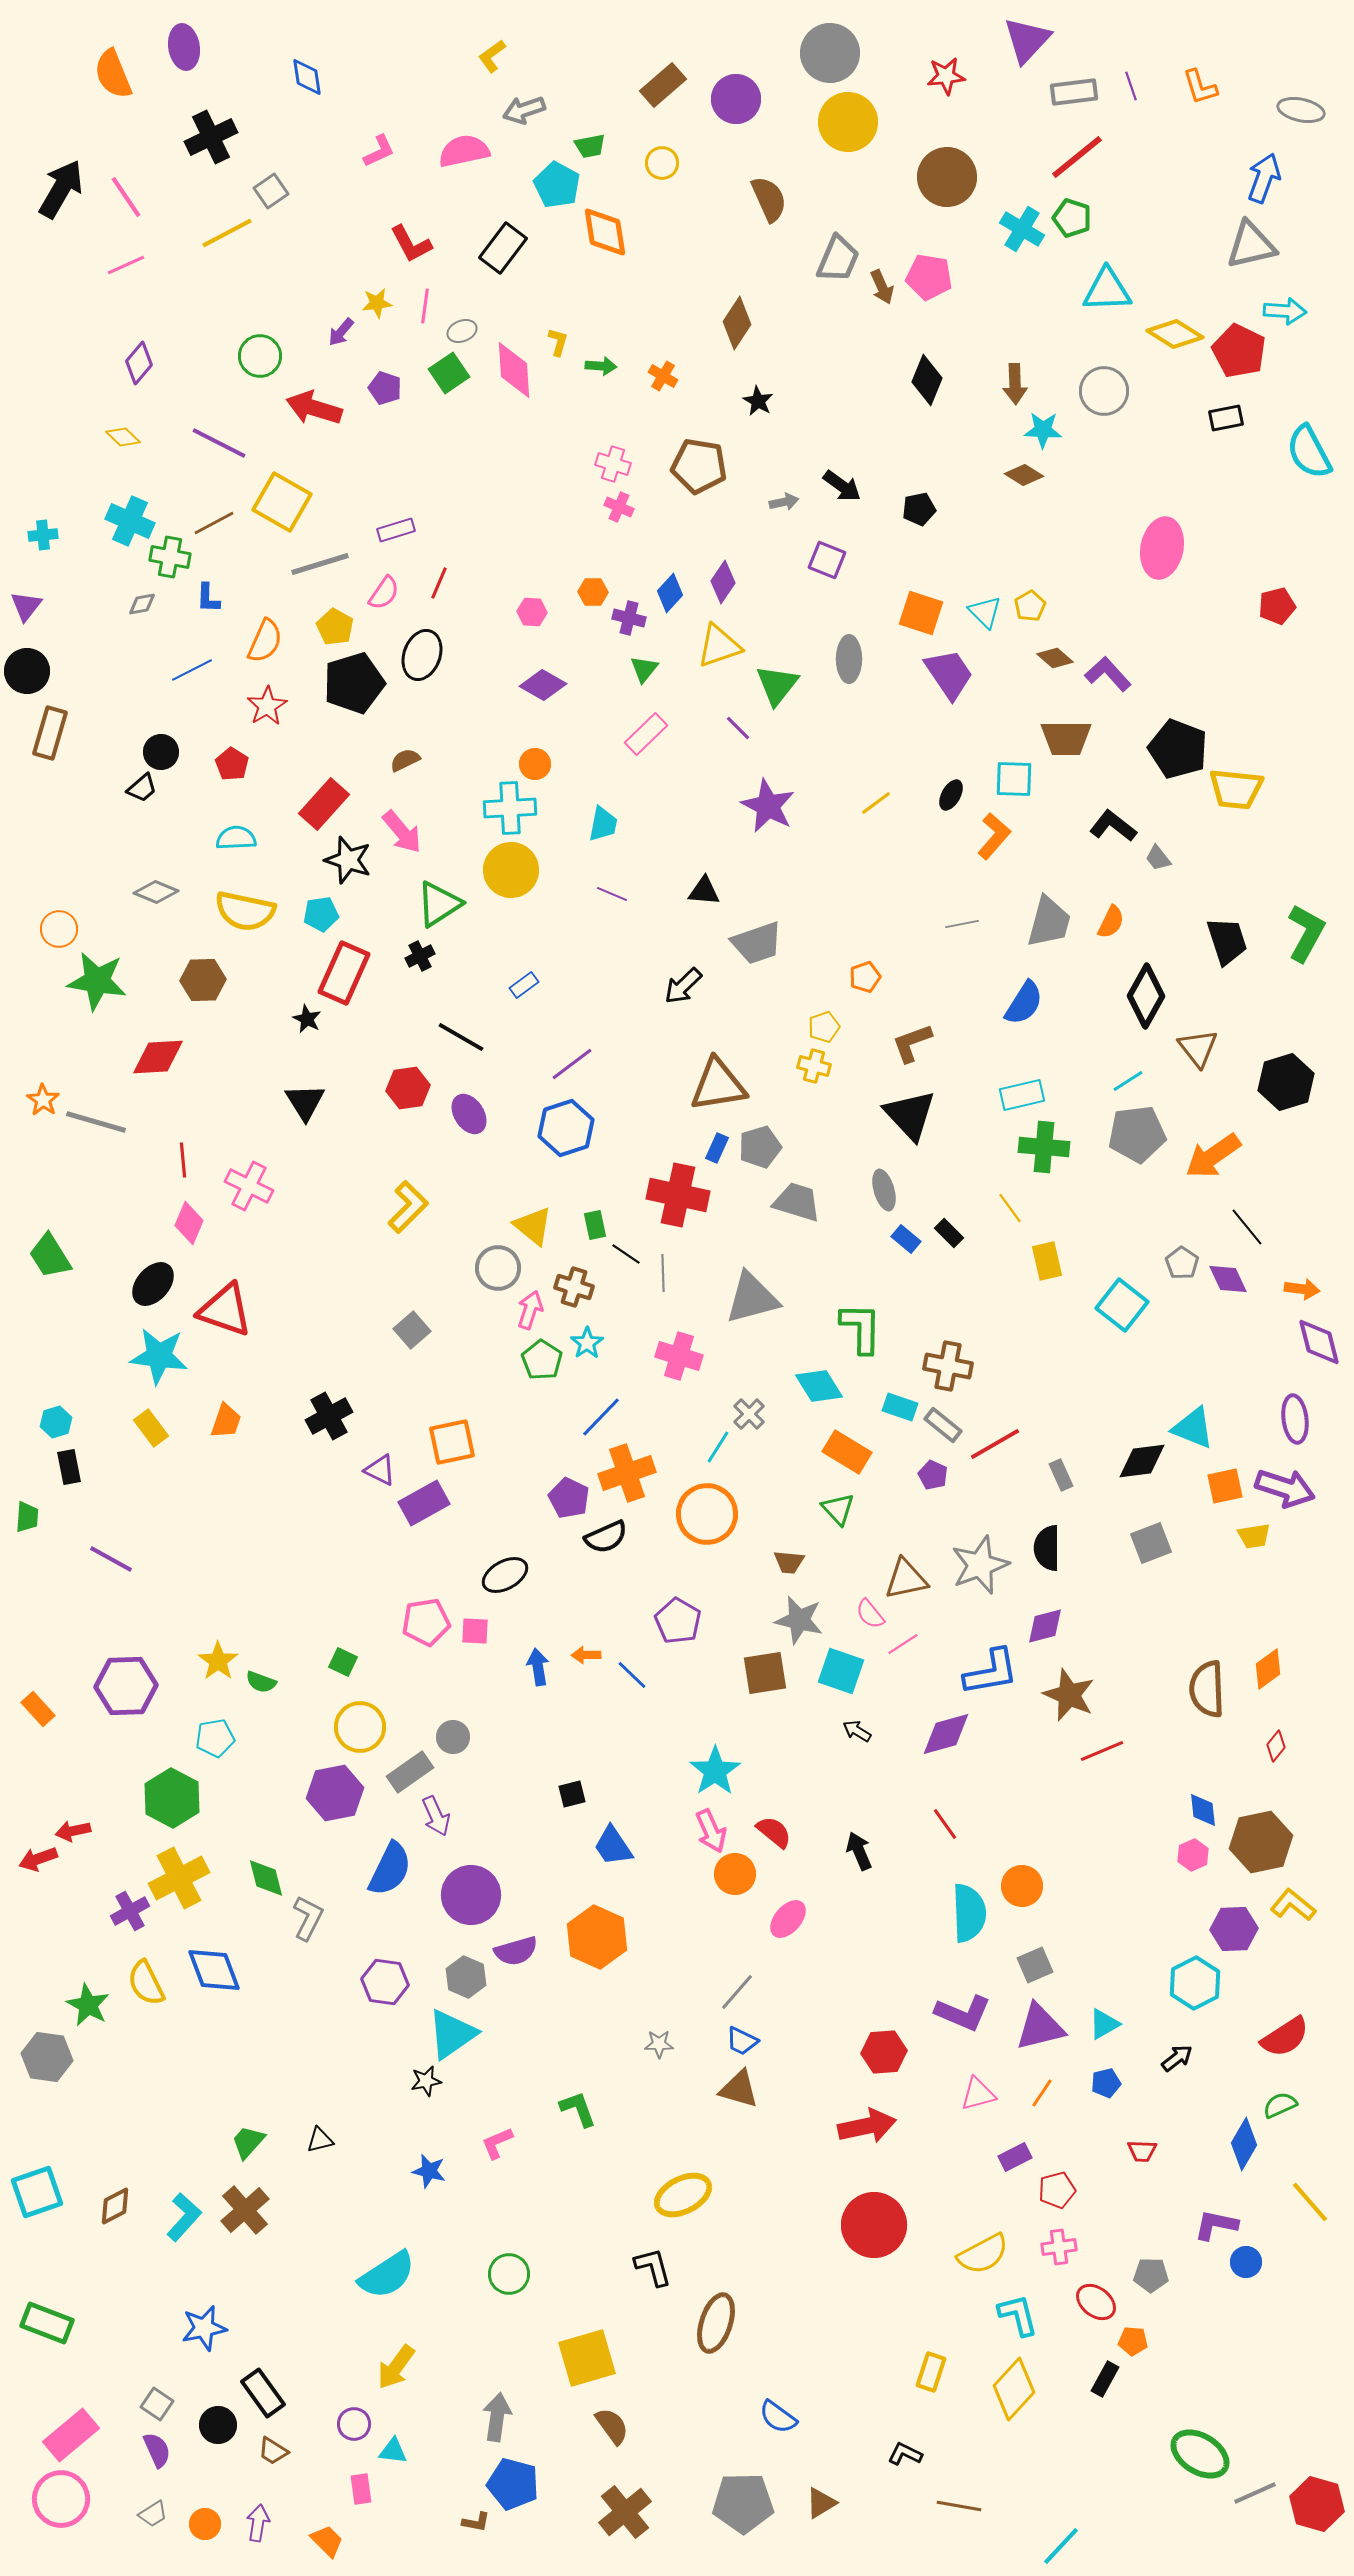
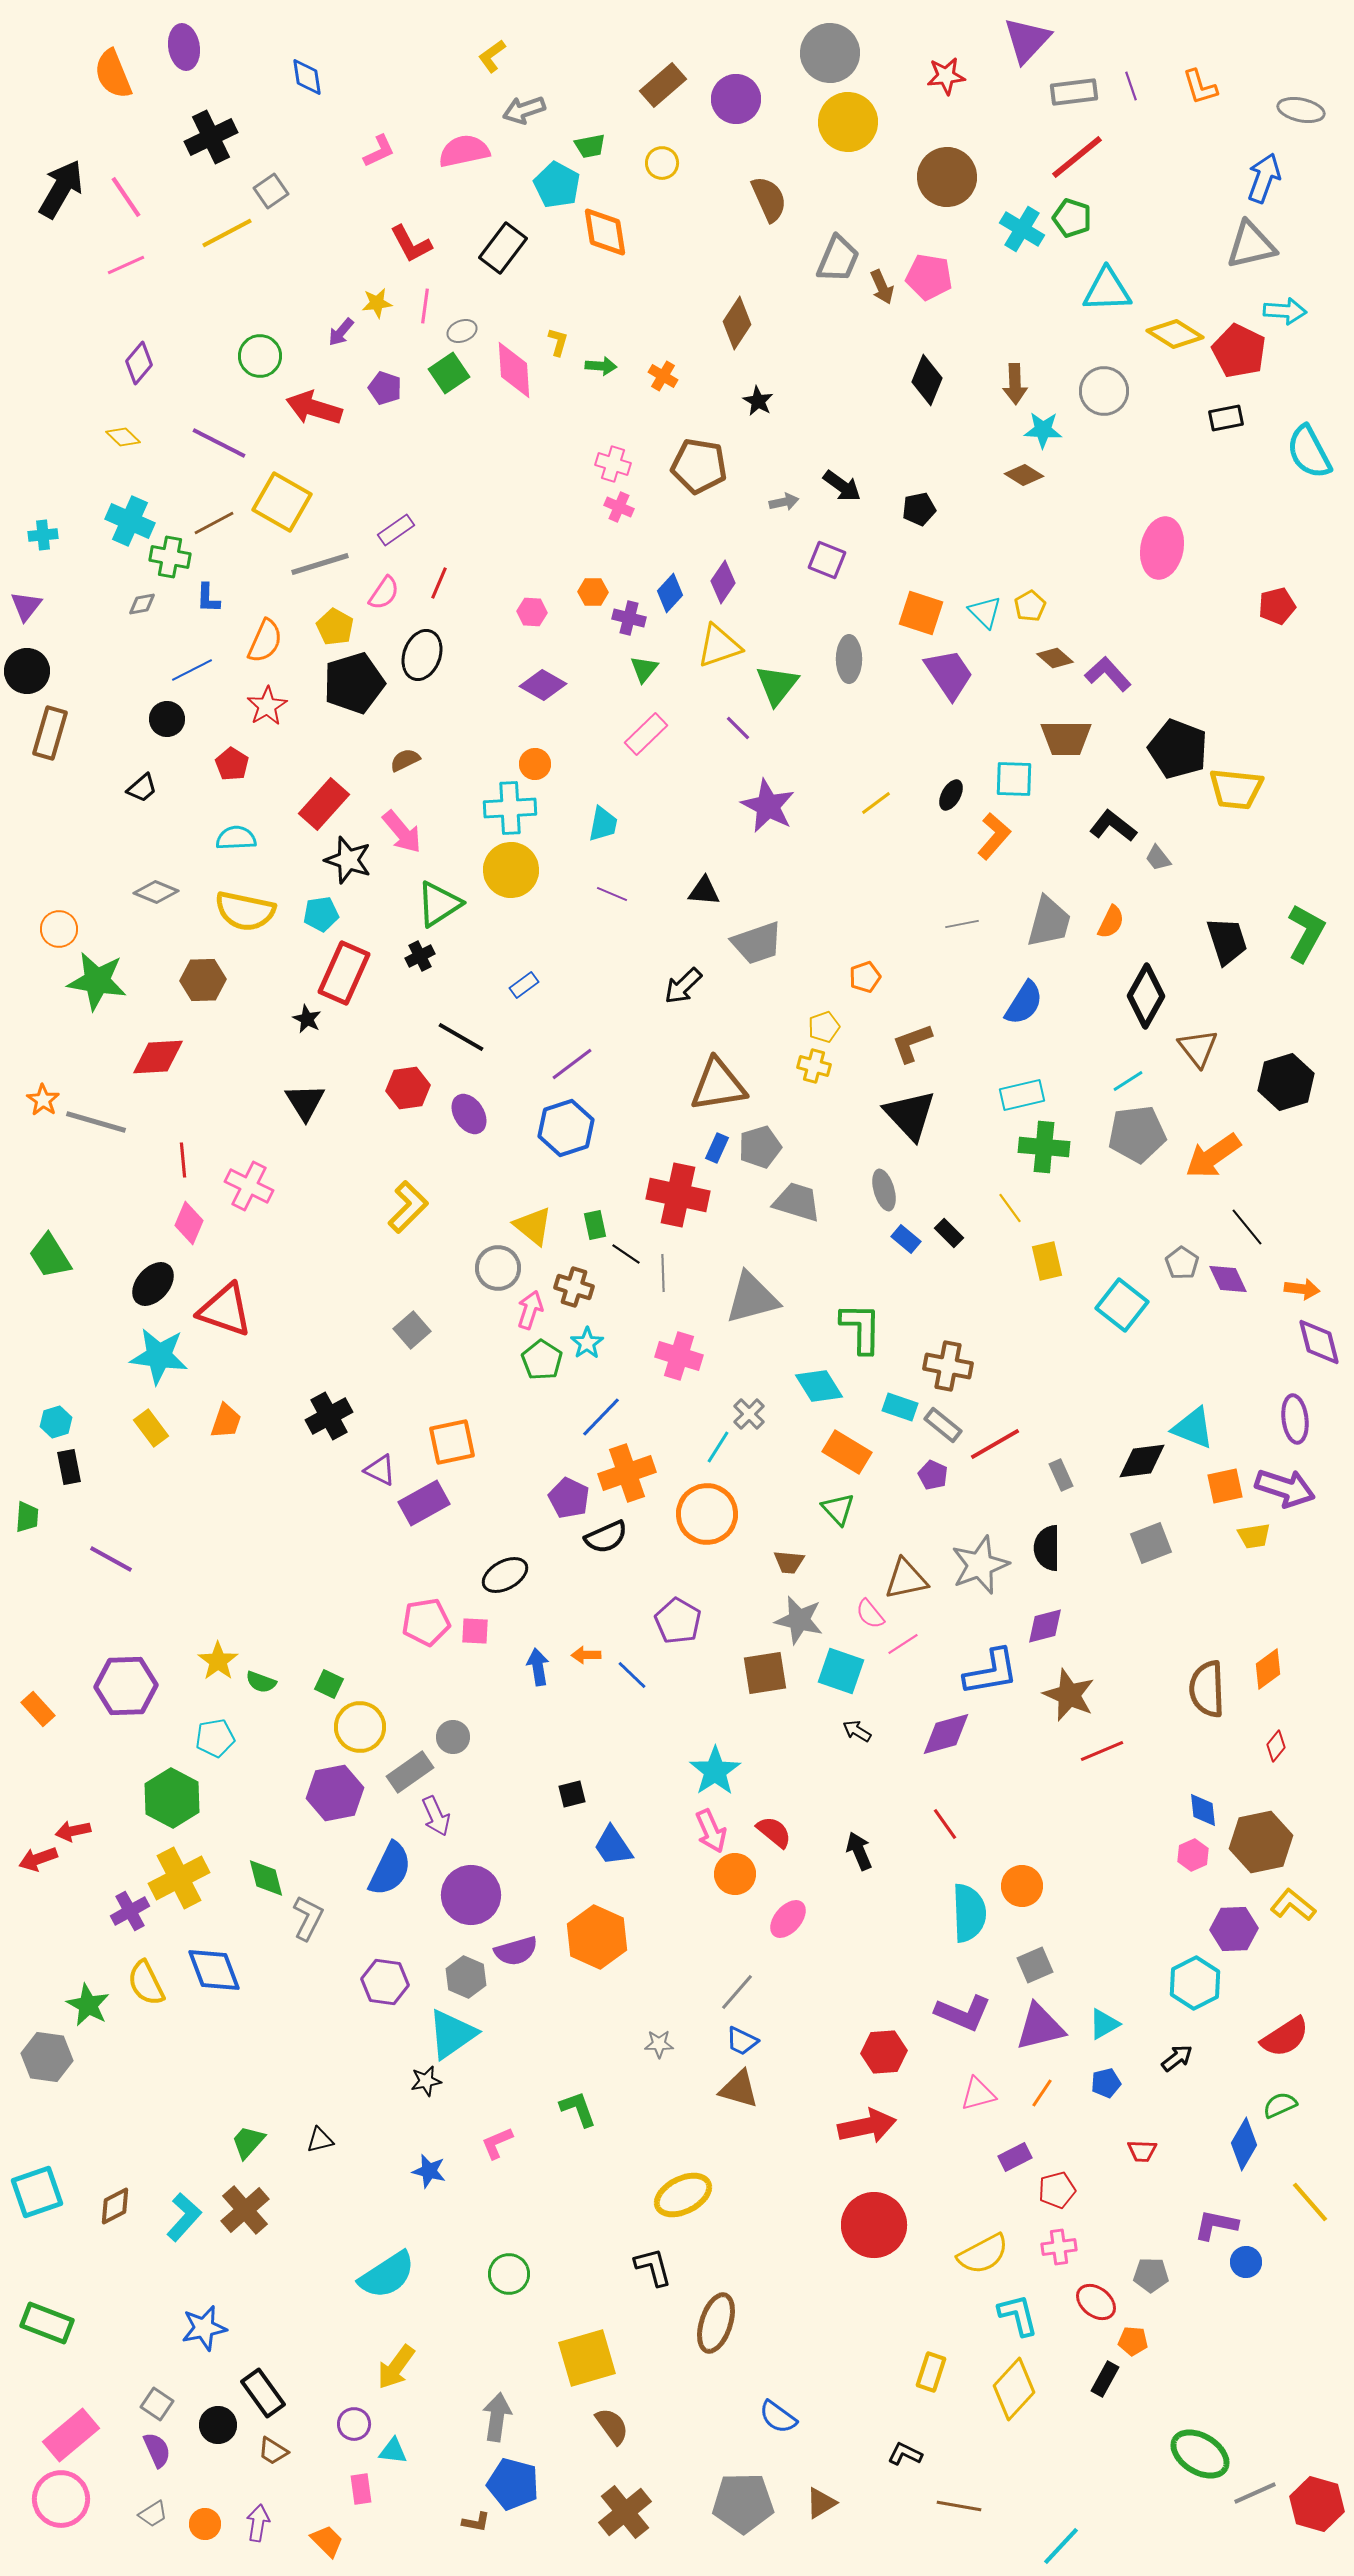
purple rectangle at (396, 530): rotated 18 degrees counterclockwise
black circle at (161, 752): moved 6 px right, 33 px up
green square at (343, 1662): moved 14 px left, 22 px down
